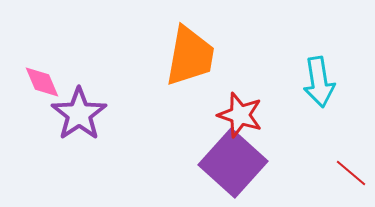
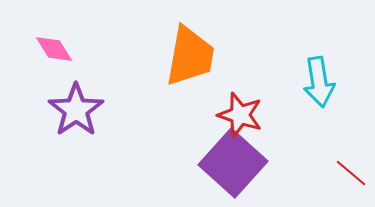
pink diamond: moved 12 px right, 33 px up; rotated 9 degrees counterclockwise
purple star: moved 3 px left, 4 px up
